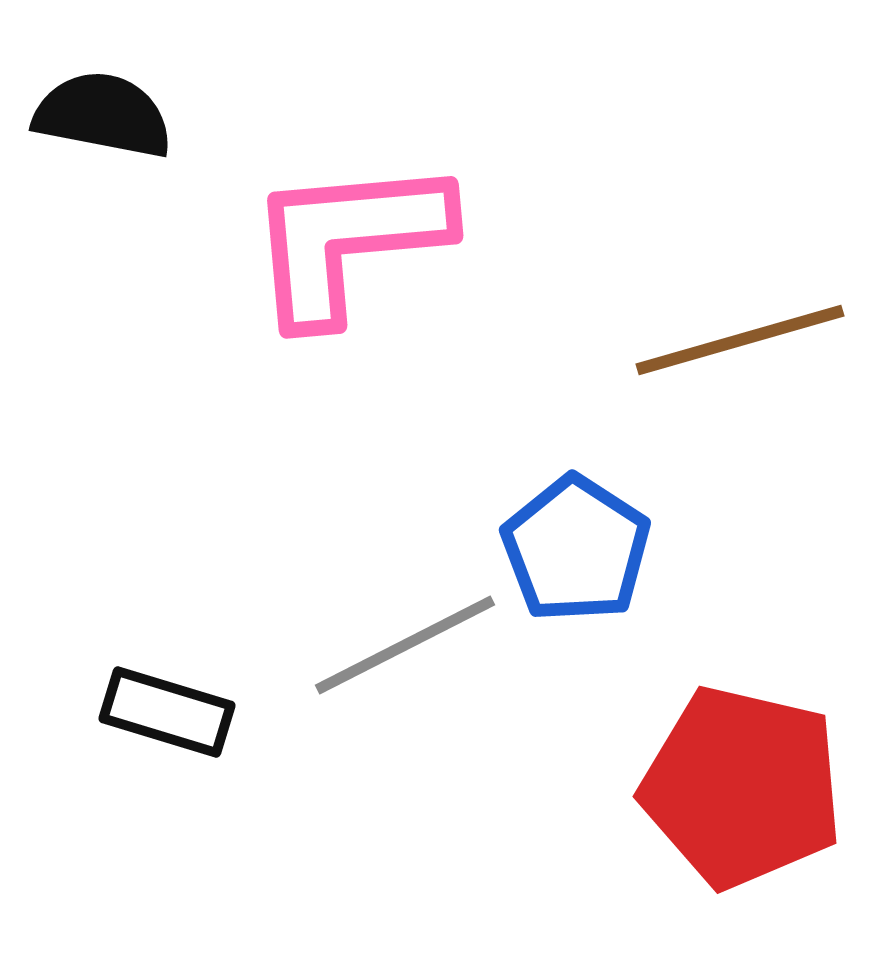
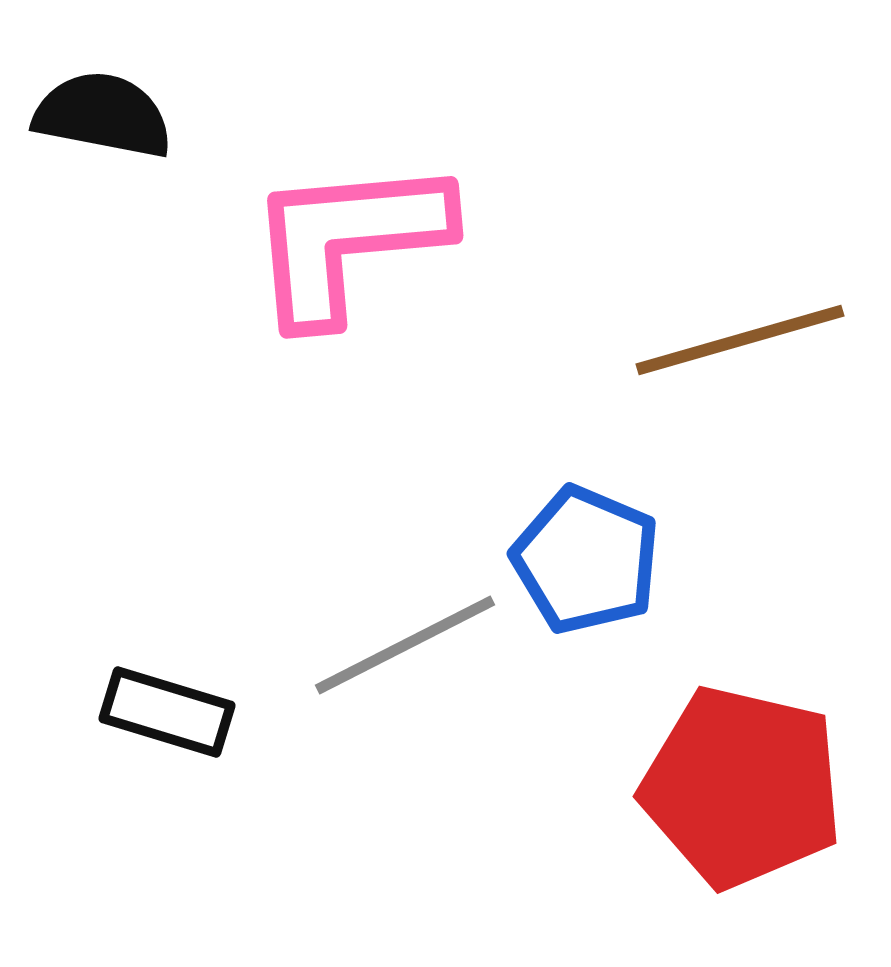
blue pentagon: moved 10 px right, 11 px down; rotated 10 degrees counterclockwise
